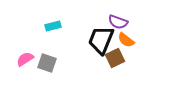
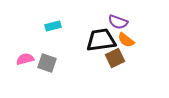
black trapezoid: rotated 60 degrees clockwise
pink semicircle: rotated 18 degrees clockwise
